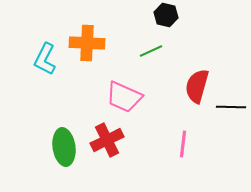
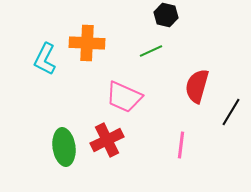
black line: moved 5 px down; rotated 60 degrees counterclockwise
pink line: moved 2 px left, 1 px down
